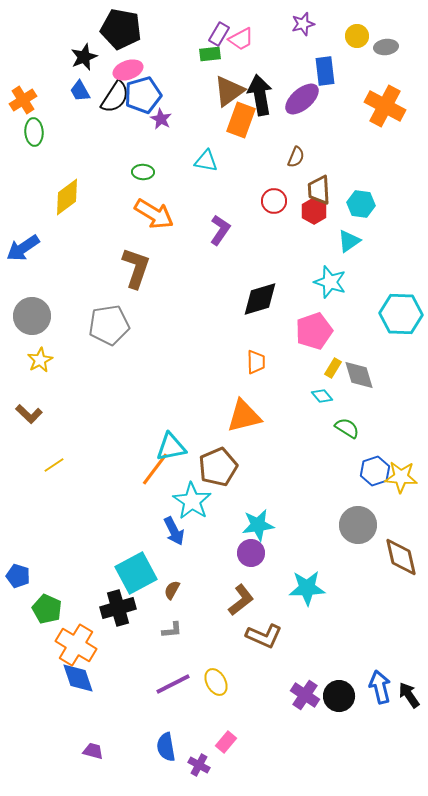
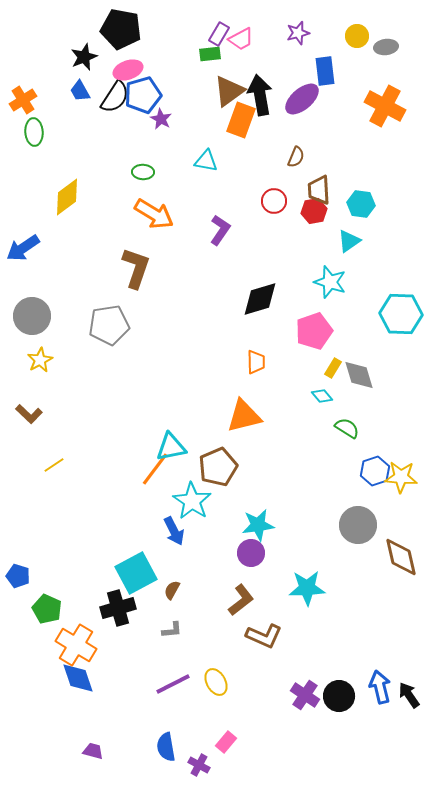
purple star at (303, 24): moved 5 px left, 9 px down
red hexagon at (314, 211): rotated 20 degrees clockwise
